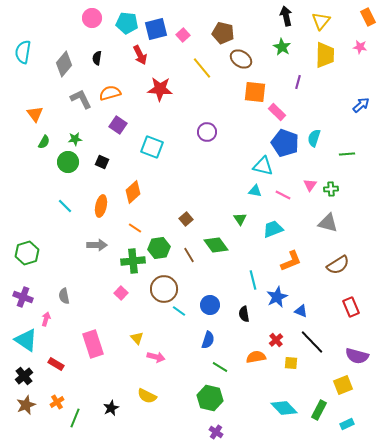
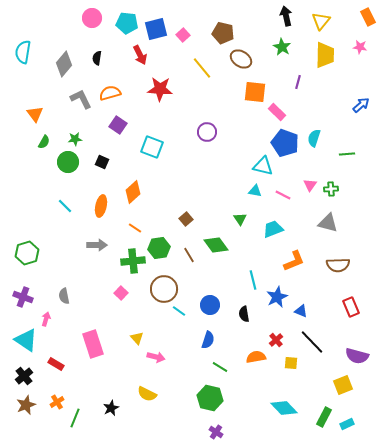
orange L-shape at (291, 261): moved 3 px right
brown semicircle at (338, 265): rotated 30 degrees clockwise
yellow semicircle at (147, 396): moved 2 px up
green rectangle at (319, 410): moved 5 px right, 7 px down
